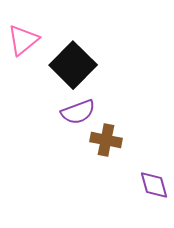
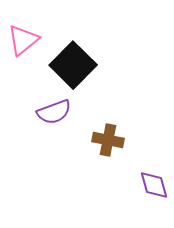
purple semicircle: moved 24 px left
brown cross: moved 2 px right
